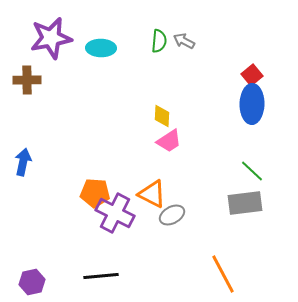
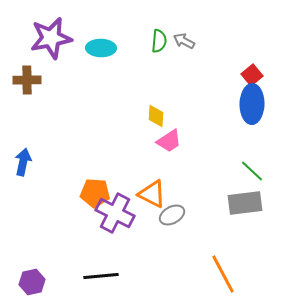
yellow diamond: moved 6 px left
